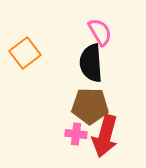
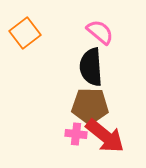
pink semicircle: rotated 20 degrees counterclockwise
orange square: moved 20 px up
black semicircle: moved 4 px down
red arrow: rotated 66 degrees counterclockwise
